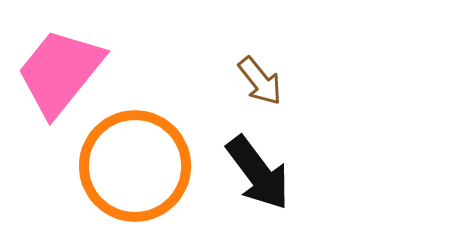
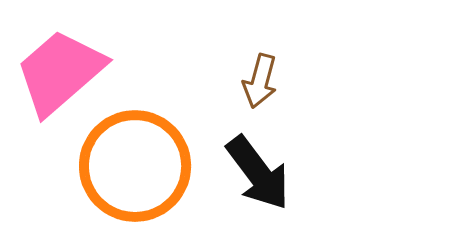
pink trapezoid: rotated 10 degrees clockwise
brown arrow: rotated 54 degrees clockwise
